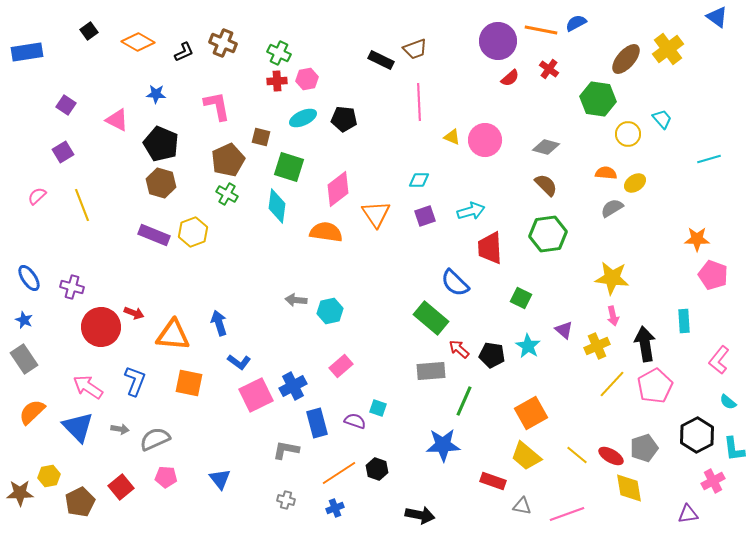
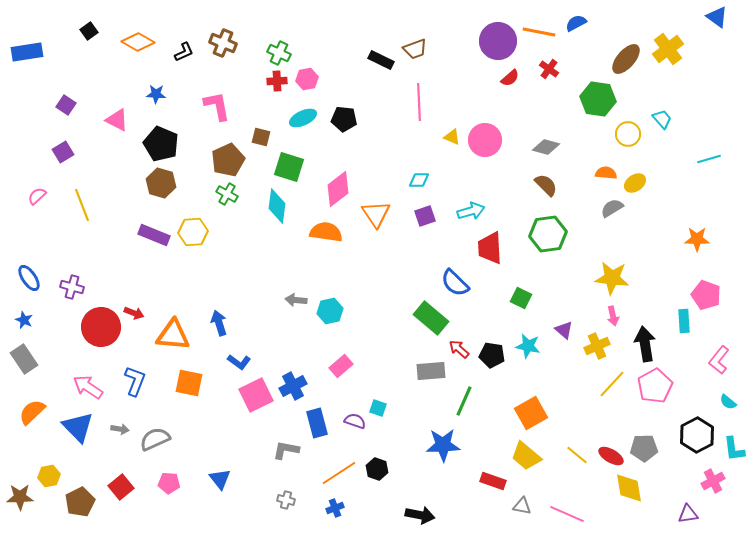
orange line at (541, 30): moved 2 px left, 2 px down
yellow hexagon at (193, 232): rotated 16 degrees clockwise
pink pentagon at (713, 275): moved 7 px left, 20 px down
cyan star at (528, 346): rotated 20 degrees counterclockwise
gray pentagon at (644, 448): rotated 16 degrees clockwise
pink pentagon at (166, 477): moved 3 px right, 6 px down
brown star at (20, 493): moved 4 px down
pink line at (567, 514): rotated 44 degrees clockwise
